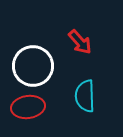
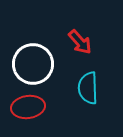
white circle: moved 2 px up
cyan semicircle: moved 3 px right, 8 px up
